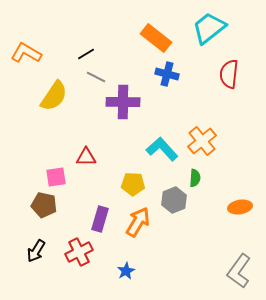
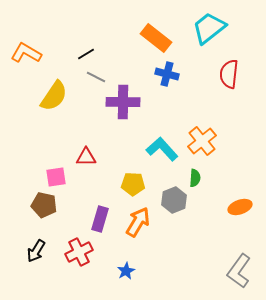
orange ellipse: rotated 10 degrees counterclockwise
